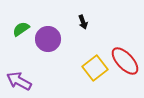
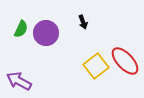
green semicircle: rotated 150 degrees clockwise
purple circle: moved 2 px left, 6 px up
yellow square: moved 1 px right, 2 px up
